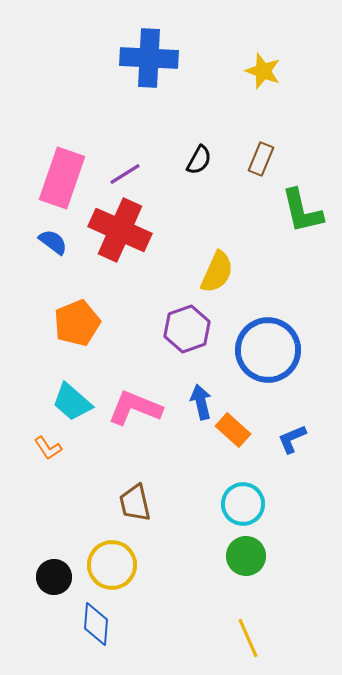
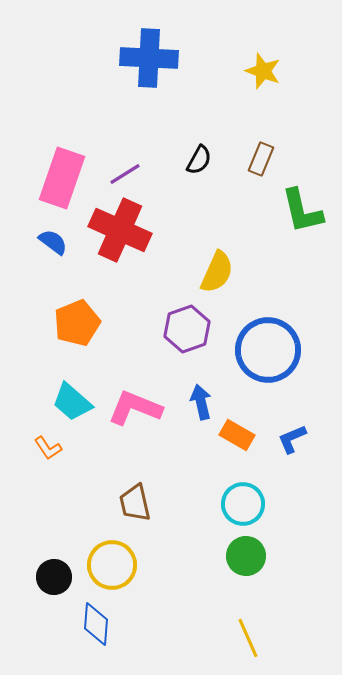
orange rectangle: moved 4 px right, 5 px down; rotated 12 degrees counterclockwise
